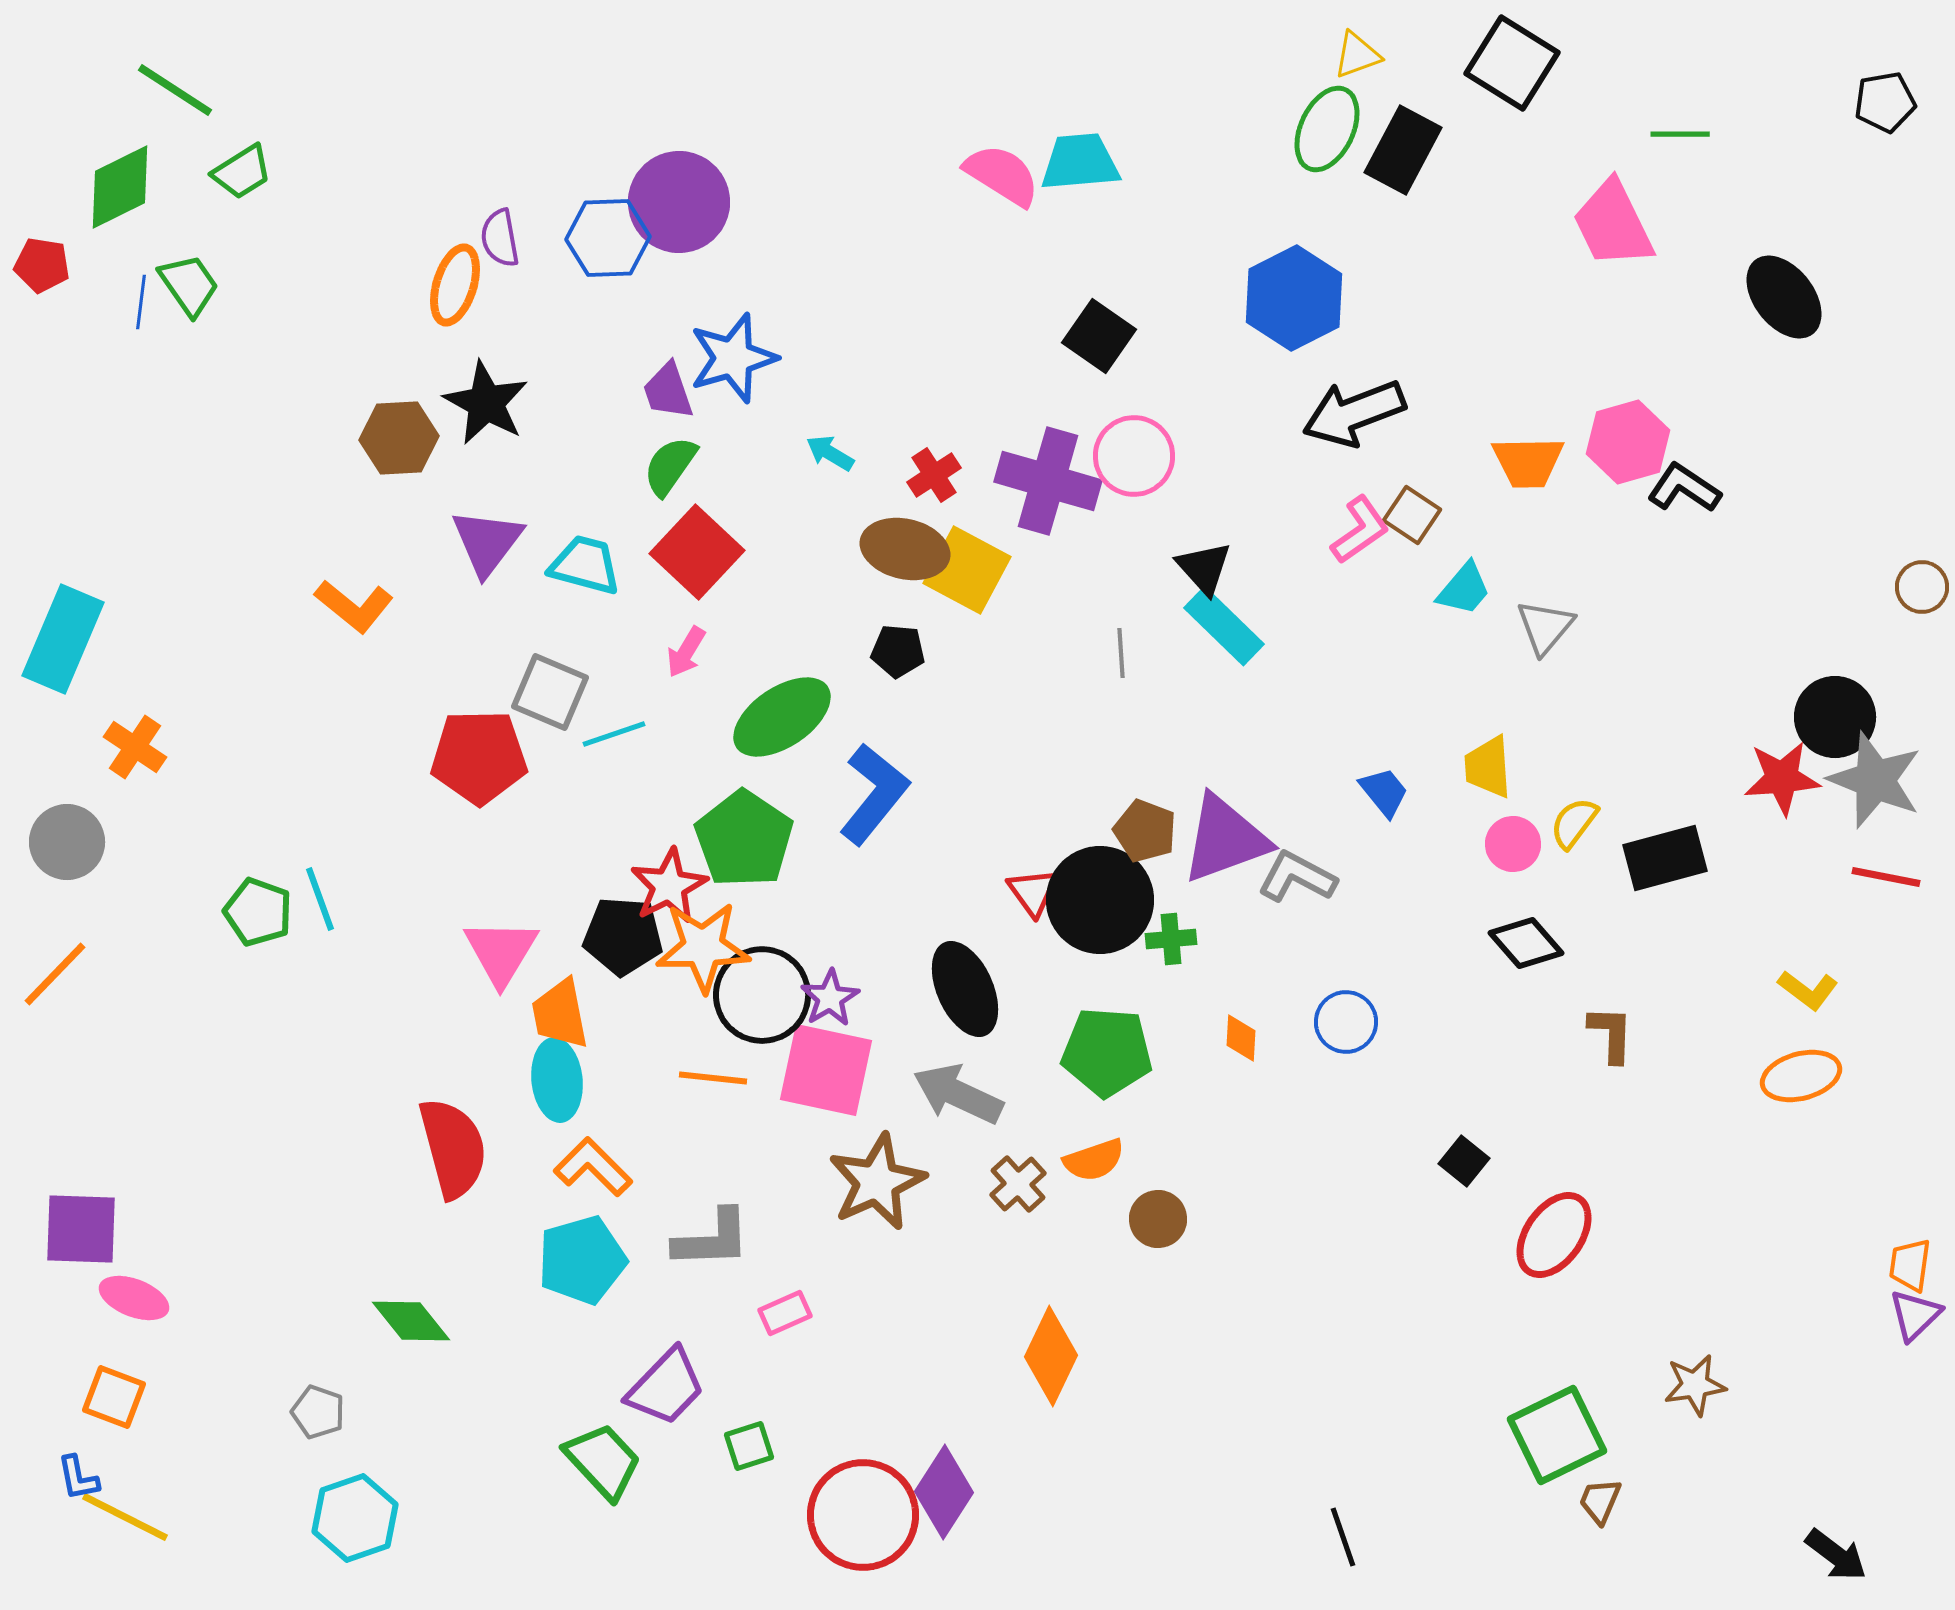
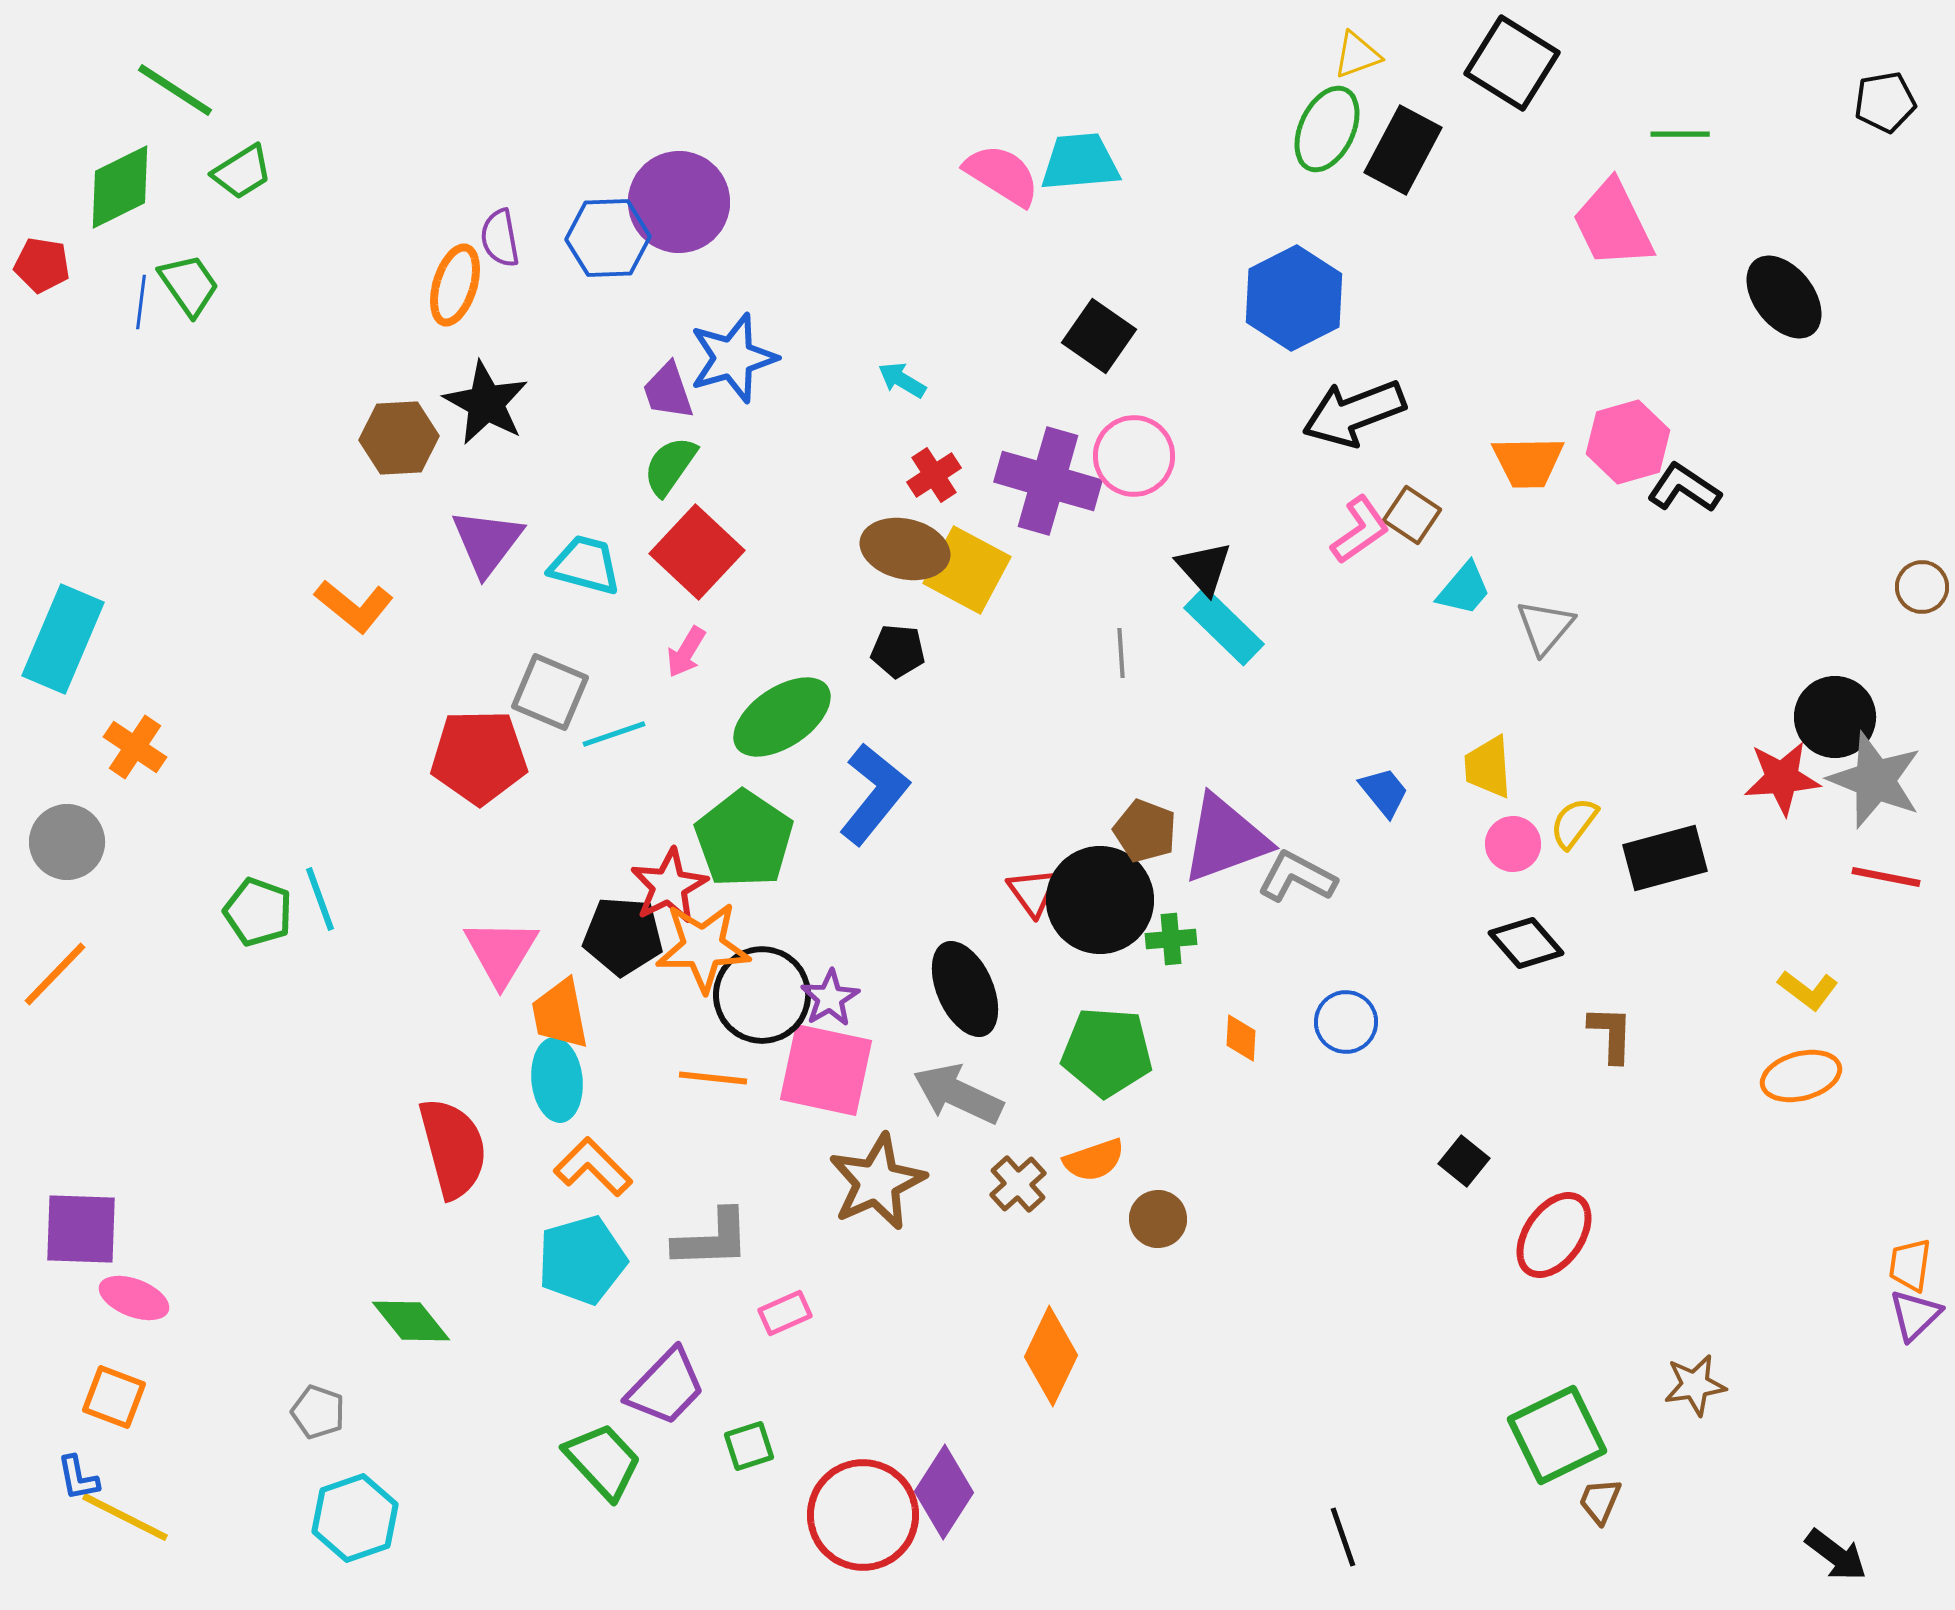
cyan arrow at (830, 453): moved 72 px right, 73 px up
